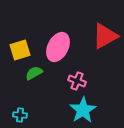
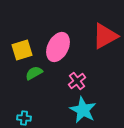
yellow square: moved 2 px right
pink cross: rotated 30 degrees clockwise
cyan star: rotated 12 degrees counterclockwise
cyan cross: moved 4 px right, 3 px down
